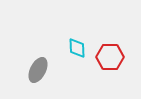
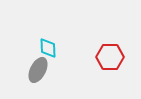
cyan diamond: moved 29 px left
